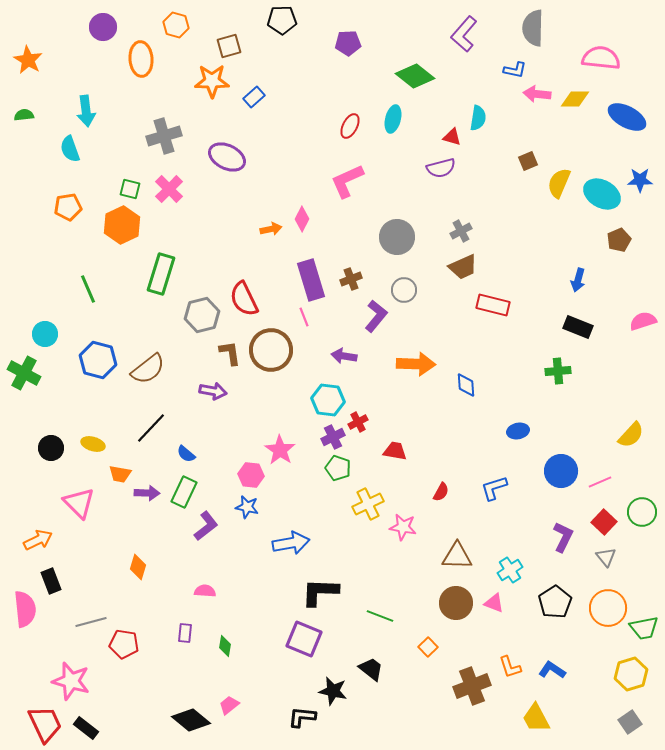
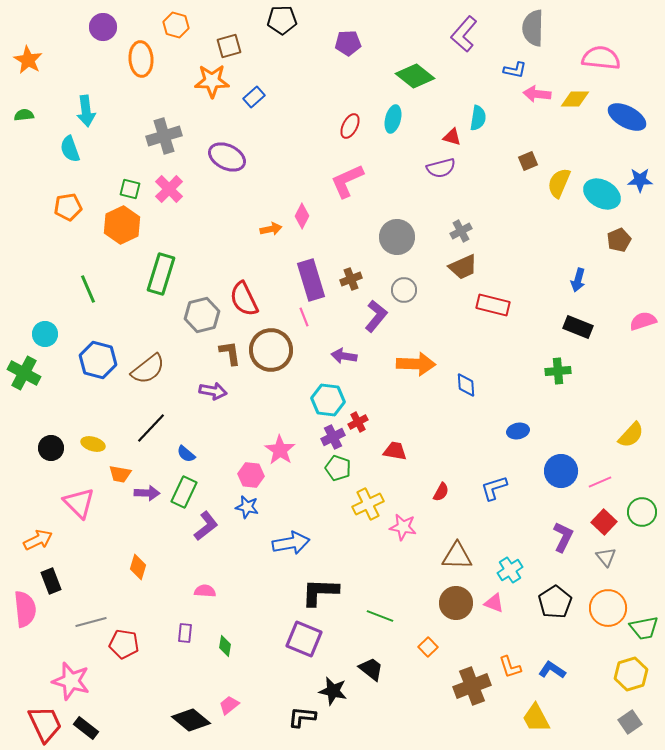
pink diamond at (302, 219): moved 3 px up
